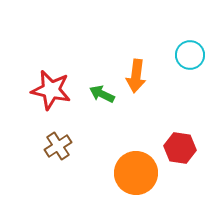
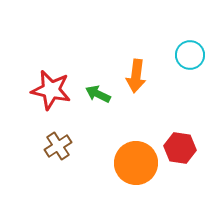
green arrow: moved 4 px left
orange circle: moved 10 px up
